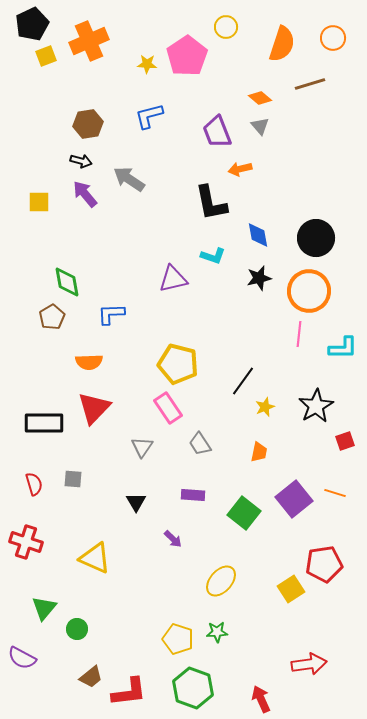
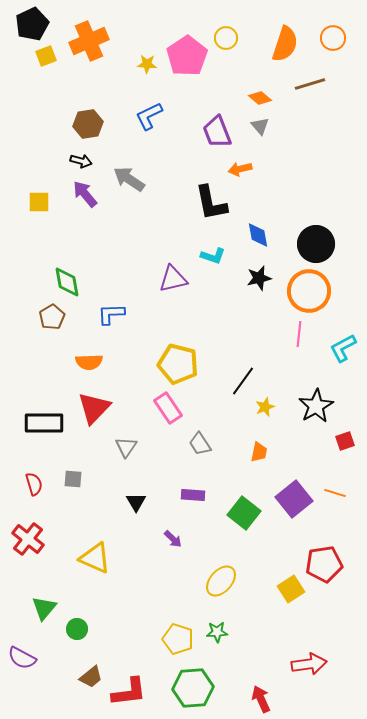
yellow circle at (226, 27): moved 11 px down
orange semicircle at (282, 44): moved 3 px right
blue L-shape at (149, 116): rotated 12 degrees counterclockwise
black circle at (316, 238): moved 6 px down
cyan L-shape at (343, 348): rotated 152 degrees clockwise
gray triangle at (142, 447): moved 16 px left
red cross at (26, 542): moved 2 px right, 3 px up; rotated 20 degrees clockwise
green hexagon at (193, 688): rotated 24 degrees counterclockwise
